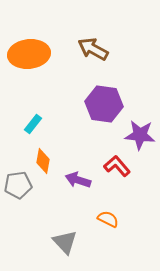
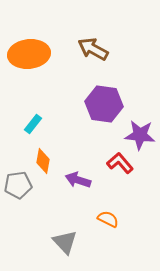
red L-shape: moved 3 px right, 3 px up
